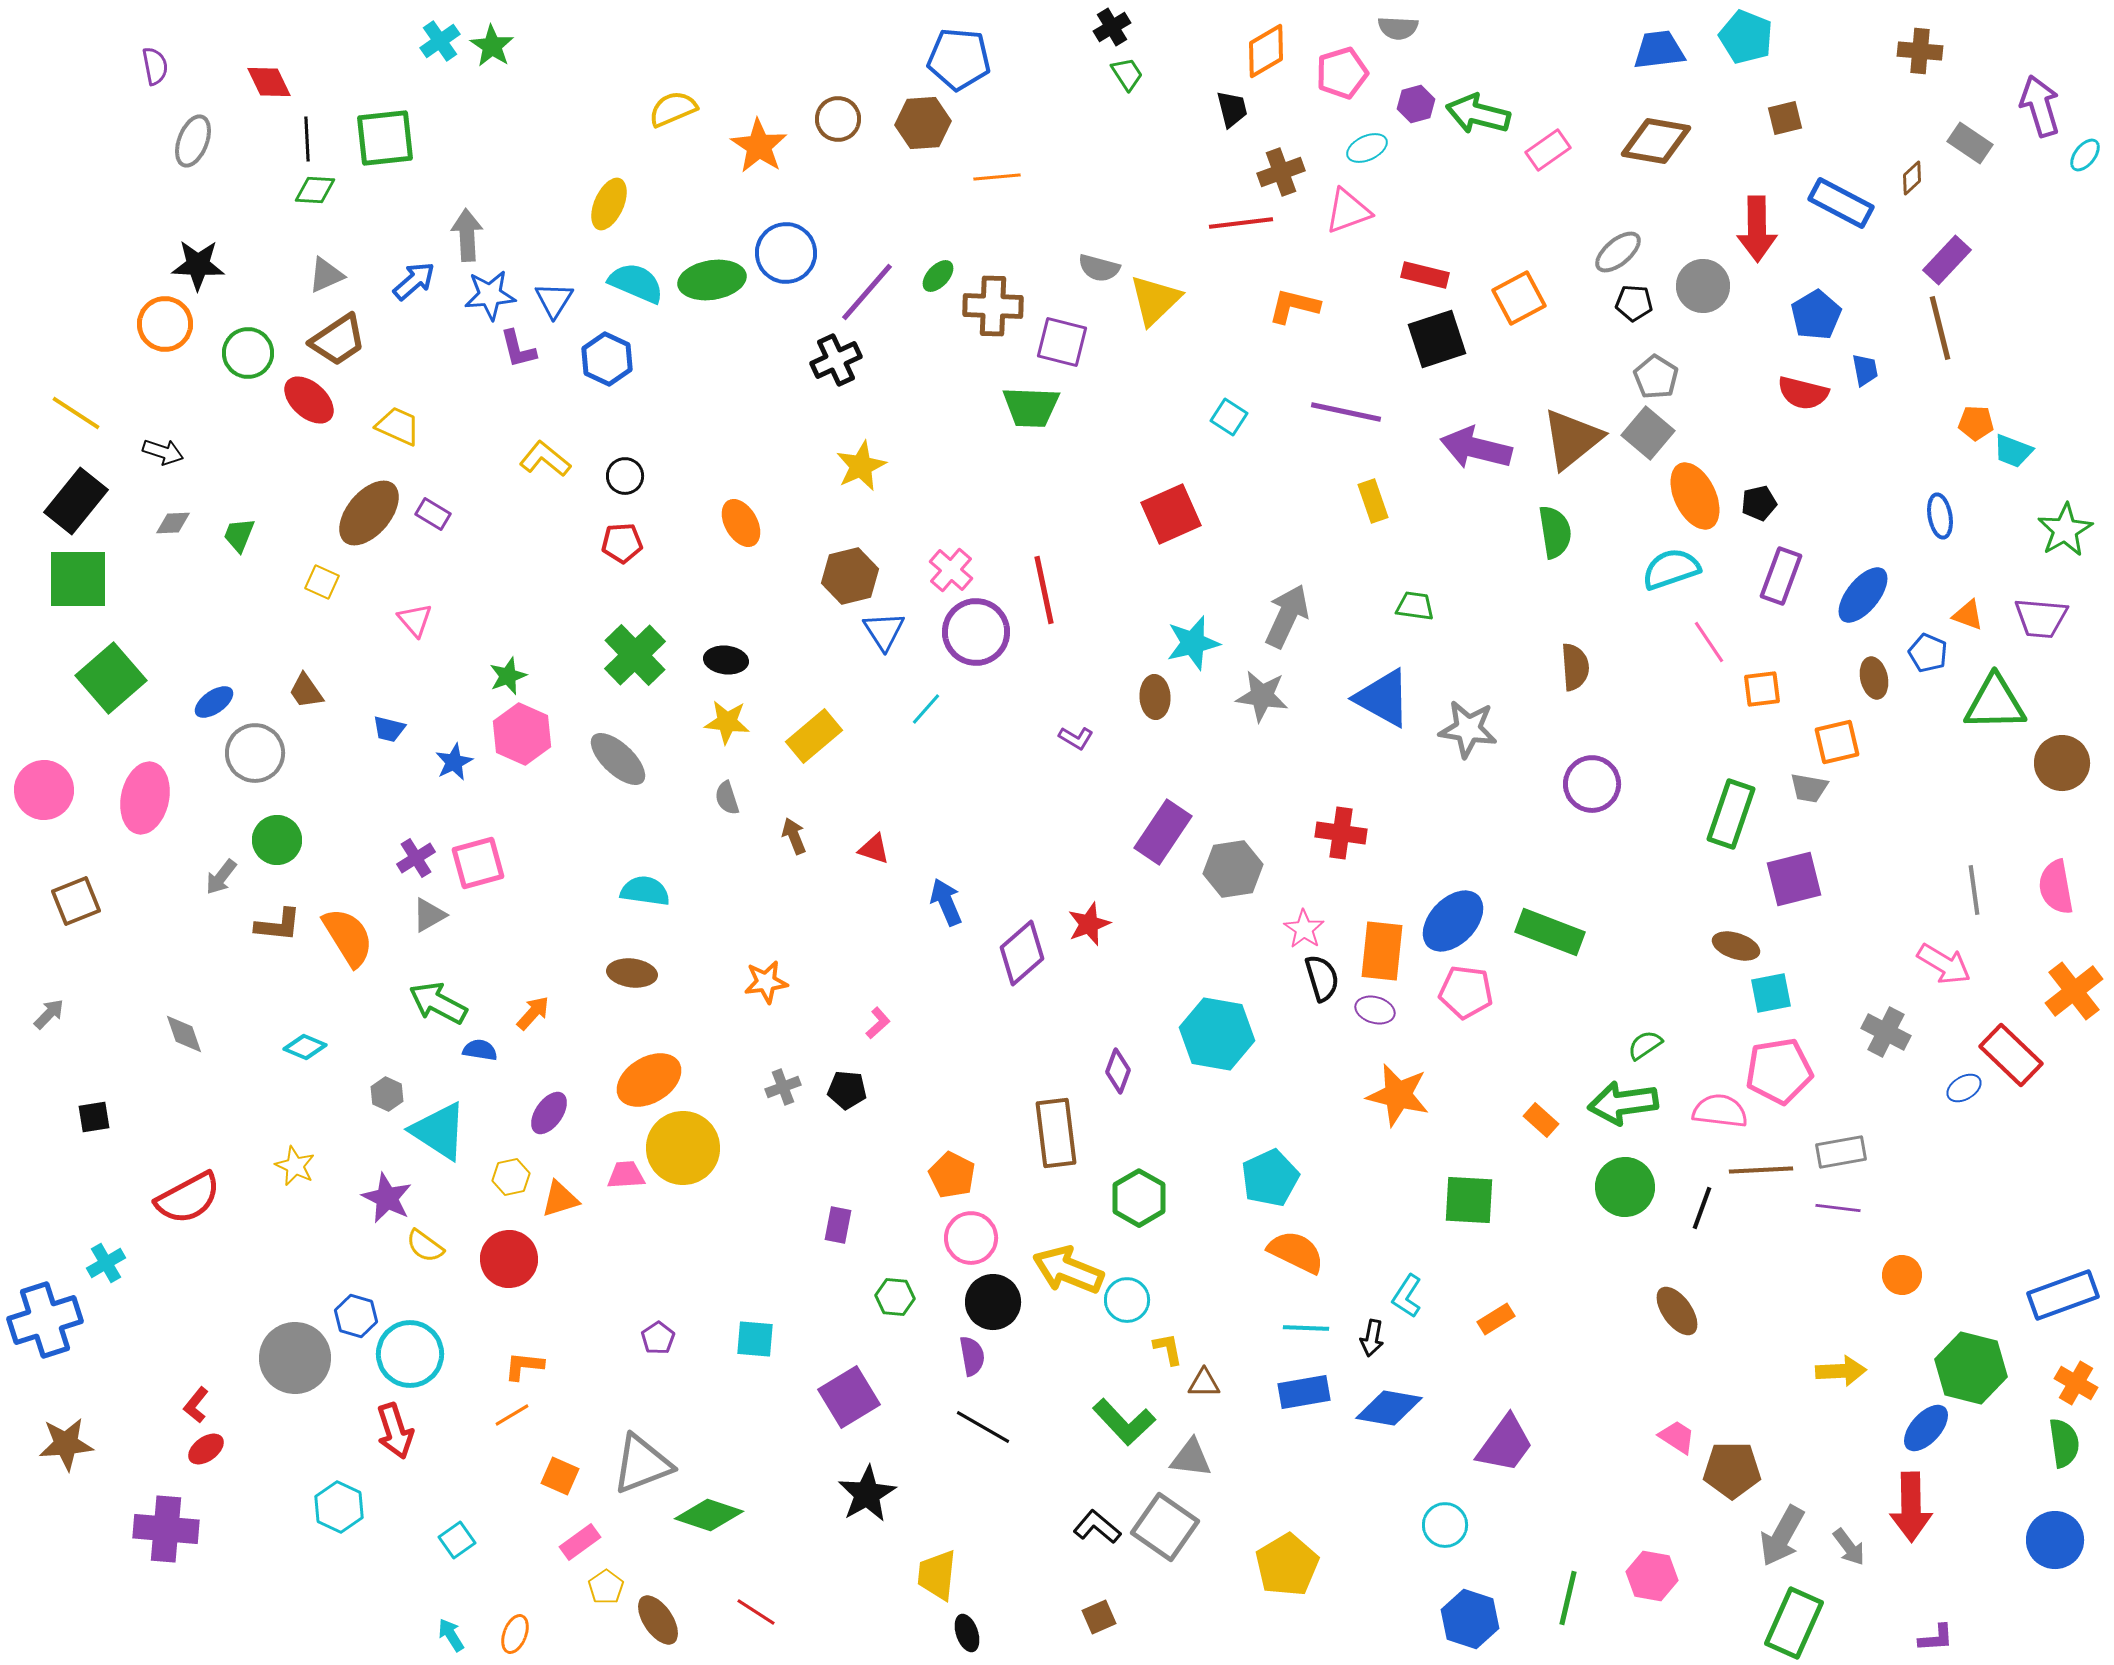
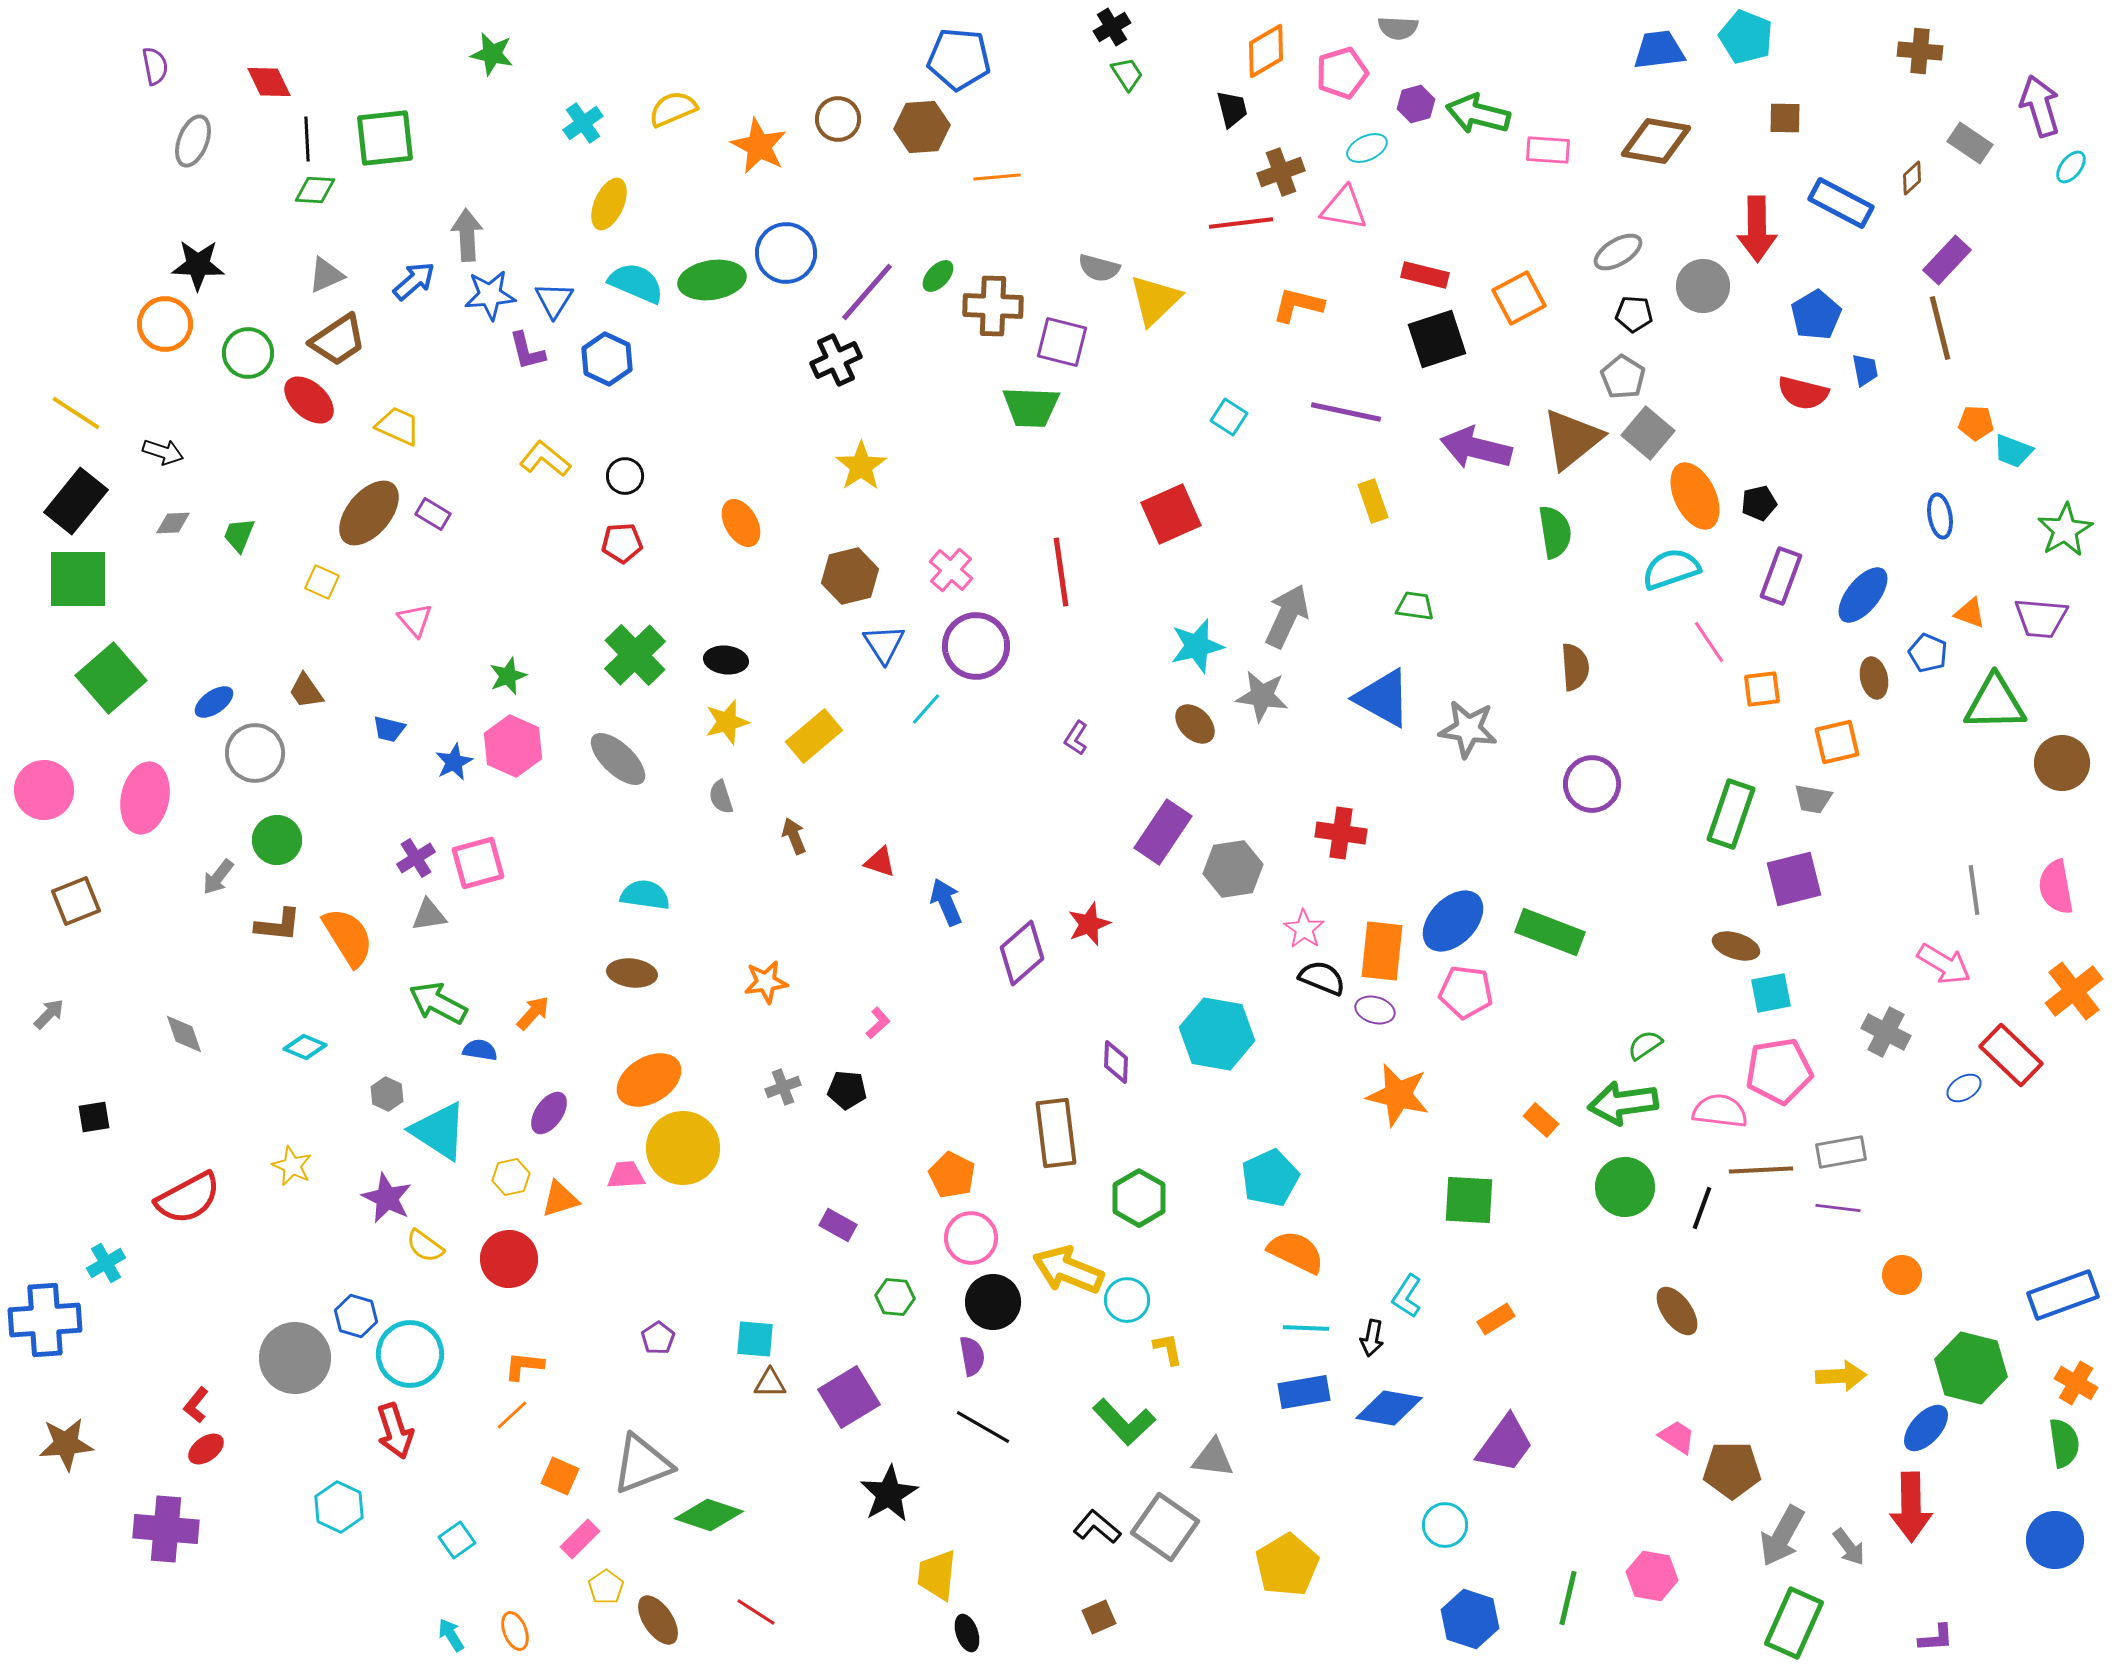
cyan cross at (440, 41): moved 143 px right, 82 px down
green star at (492, 46): moved 8 px down; rotated 21 degrees counterclockwise
brown square at (1785, 118): rotated 15 degrees clockwise
brown hexagon at (923, 123): moved 1 px left, 4 px down
orange star at (759, 146): rotated 6 degrees counterclockwise
pink rectangle at (1548, 150): rotated 39 degrees clockwise
cyan ellipse at (2085, 155): moved 14 px left, 12 px down
pink triangle at (1348, 211): moved 4 px left, 3 px up; rotated 30 degrees clockwise
gray ellipse at (1618, 252): rotated 9 degrees clockwise
black pentagon at (1634, 303): moved 11 px down
orange L-shape at (1294, 306): moved 4 px right, 1 px up
purple L-shape at (518, 349): moved 9 px right, 2 px down
gray pentagon at (1656, 377): moved 33 px left
yellow star at (861, 466): rotated 9 degrees counterclockwise
red line at (1044, 590): moved 17 px right, 18 px up; rotated 4 degrees clockwise
orange triangle at (1968, 615): moved 2 px right, 2 px up
blue triangle at (884, 631): moved 13 px down
purple circle at (976, 632): moved 14 px down
cyan star at (1193, 643): moved 4 px right, 3 px down
brown ellipse at (1155, 697): moved 40 px right, 27 px down; rotated 42 degrees counterclockwise
yellow star at (727, 722): rotated 21 degrees counterclockwise
pink hexagon at (522, 734): moved 9 px left, 12 px down
purple L-shape at (1076, 738): rotated 92 degrees clockwise
gray trapezoid at (1809, 788): moved 4 px right, 11 px down
gray semicircle at (727, 798): moved 6 px left, 1 px up
red triangle at (874, 849): moved 6 px right, 13 px down
gray arrow at (221, 877): moved 3 px left
cyan semicircle at (645, 891): moved 4 px down
gray triangle at (429, 915): rotated 21 degrees clockwise
black semicircle at (1322, 978): rotated 51 degrees counterclockwise
purple diamond at (1118, 1071): moved 2 px left, 9 px up; rotated 18 degrees counterclockwise
yellow star at (295, 1166): moved 3 px left
purple rectangle at (838, 1225): rotated 72 degrees counterclockwise
blue cross at (45, 1320): rotated 14 degrees clockwise
yellow arrow at (1841, 1371): moved 5 px down
brown triangle at (1204, 1383): moved 434 px left
orange line at (512, 1415): rotated 12 degrees counterclockwise
gray triangle at (1191, 1458): moved 22 px right
black star at (867, 1494): moved 22 px right
pink rectangle at (580, 1542): moved 3 px up; rotated 9 degrees counterclockwise
orange ellipse at (515, 1634): moved 3 px up; rotated 42 degrees counterclockwise
